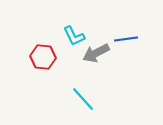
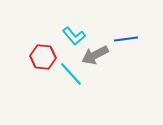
cyan L-shape: rotated 15 degrees counterclockwise
gray arrow: moved 1 px left, 2 px down
cyan line: moved 12 px left, 25 px up
